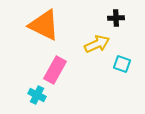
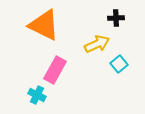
cyan square: moved 3 px left; rotated 30 degrees clockwise
